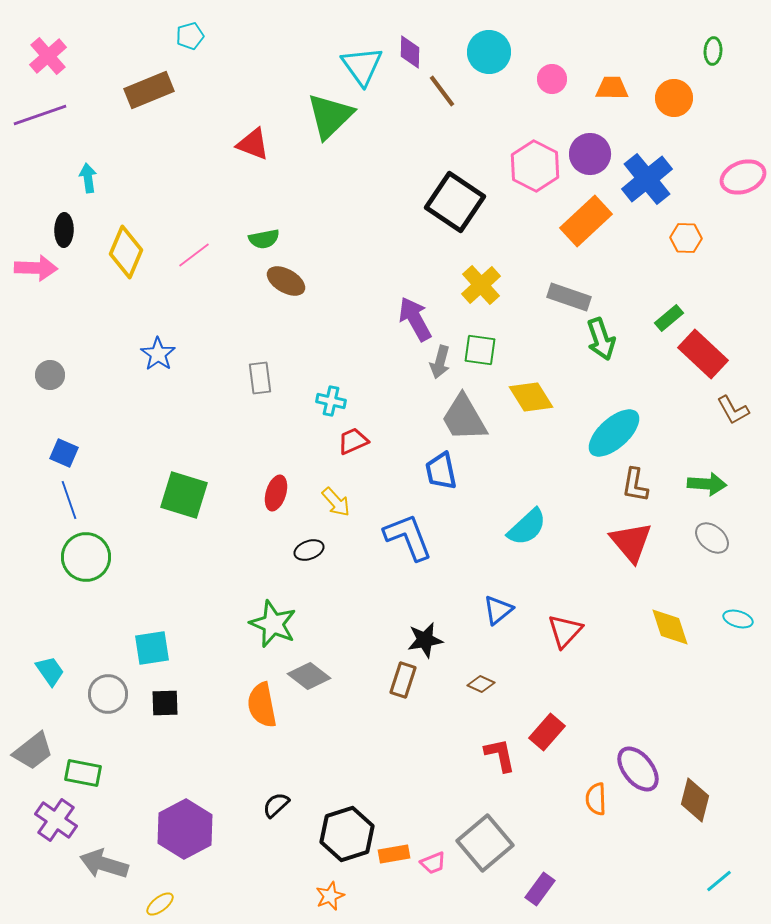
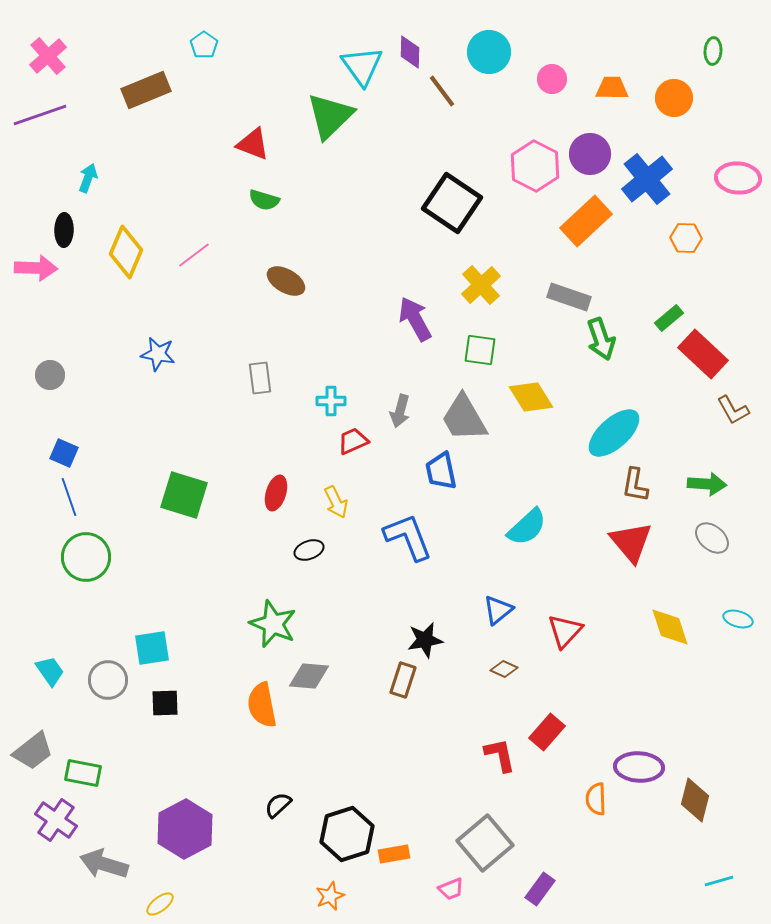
cyan pentagon at (190, 36): moved 14 px right, 9 px down; rotated 20 degrees counterclockwise
brown rectangle at (149, 90): moved 3 px left
pink ellipse at (743, 177): moved 5 px left, 1 px down; rotated 24 degrees clockwise
cyan arrow at (88, 178): rotated 28 degrees clockwise
black square at (455, 202): moved 3 px left, 1 px down
green semicircle at (264, 239): moved 39 px up; rotated 28 degrees clockwise
blue star at (158, 354): rotated 24 degrees counterclockwise
gray arrow at (440, 362): moved 40 px left, 49 px down
cyan cross at (331, 401): rotated 12 degrees counterclockwise
blue line at (69, 500): moved 3 px up
yellow arrow at (336, 502): rotated 16 degrees clockwise
gray diamond at (309, 676): rotated 33 degrees counterclockwise
brown diamond at (481, 684): moved 23 px right, 15 px up
gray circle at (108, 694): moved 14 px up
purple ellipse at (638, 769): moved 1 px right, 2 px up; rotated 48 degrees counterclockwise
black semicircle at (276, 805): moved 2 px right
pink trapezoid at (433, 863): moved 18 px right, 26 px down
cyan line at (719, 881): rotated 24 degrees clockwise
